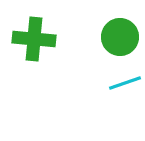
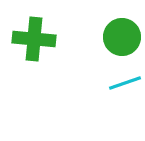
green circle: moved 2 px right
